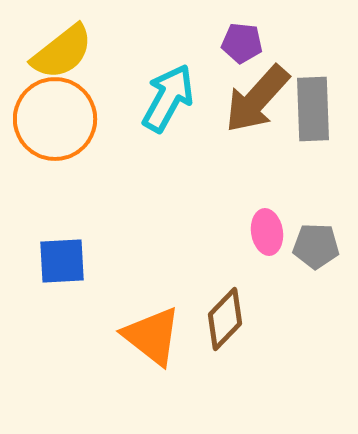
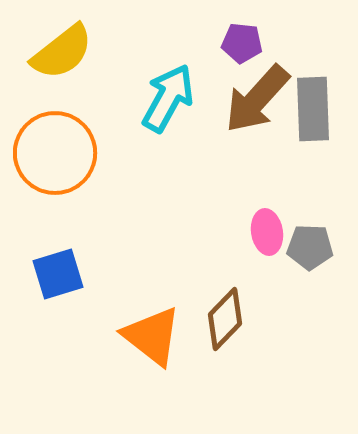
orange circle: moved 34 px down
gray pentagon: moved 6 px left, 1 px down
blue square: moved 4 px left, 13 px down; rotated 14 degrees counterclockwise
